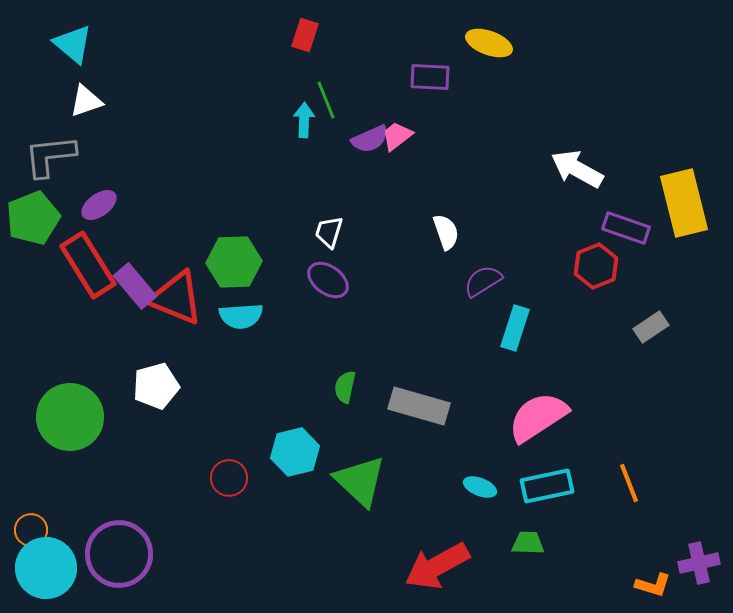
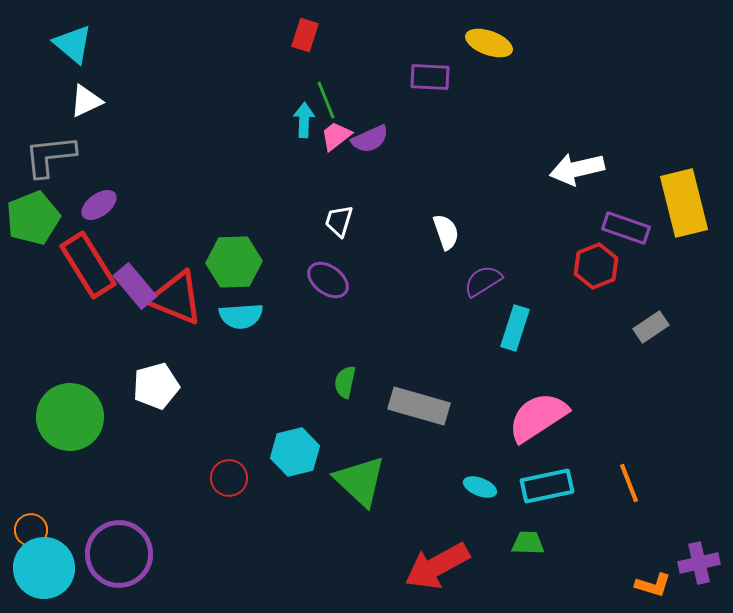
white triangle at (86, 101): rotated 6 degrees counterclockwise
pink trapezoid at (397, 136): moved 61 px left
white arrow at (577, 169): rotated 42 degrees counterclockwise
white trapezoid at (329, 232): moved 10 px right, 11 px up
green semicircle at (345, 387): moved 5 px up
cyan circle at (46, 568): moved 2 px left
